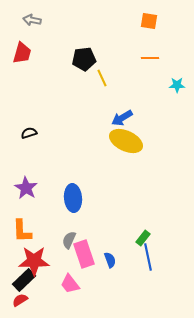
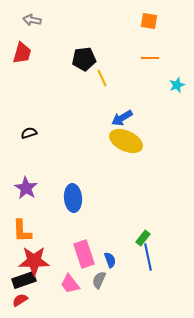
cyan star: rotated 21 degrees counterclockwise
gray semicircle: moved 30 px right, 40 px down
black rectangle: rotated 25 degrees clockwise
